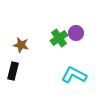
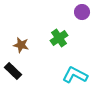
purple circle: moved 6 px right, 21 px up
black rectangle: rotated 60 degrees counterclockwise
cyan L-shape: moved 1 px right
